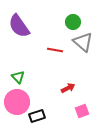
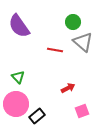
pink circle: moved 1 px left, 2 px down
black rectangle: rotated 21 degrees counterclockwise
